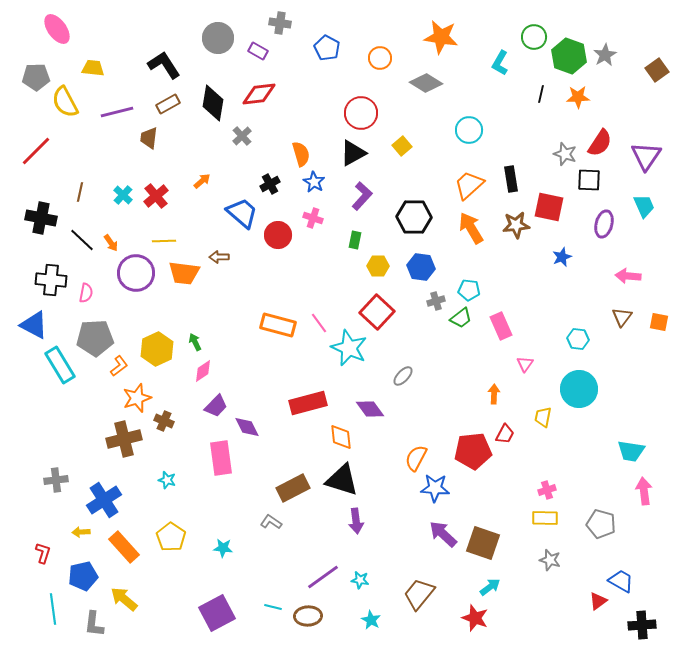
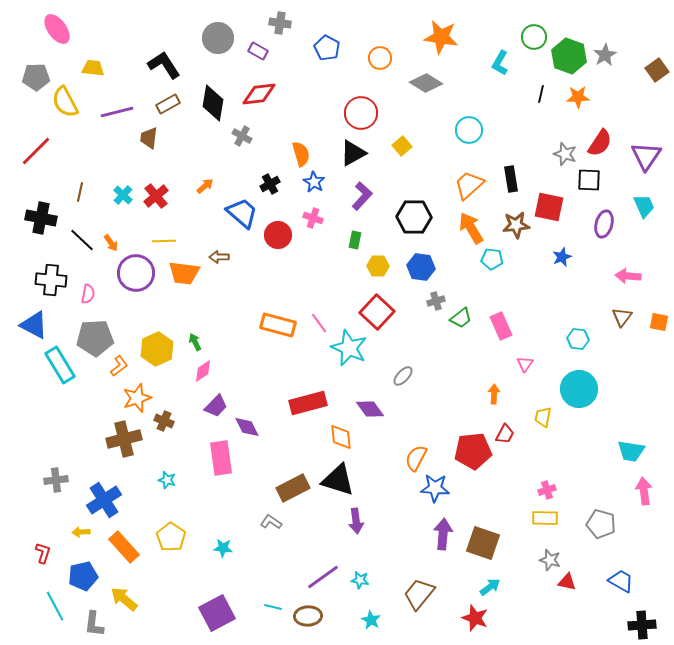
gray cross at (242, 136): rotated 18 degrees counterclockwise
orange arrow at (202, 181): moved 3 px right, 5 px down
cyan pentagon at (469, 290): moved 23 px right, 31 px up
pink semicircle at (86, 293): moved 2 px right, 1 px down
black triangle at (342, 480): moved 4 px left
purple arrow at (443, 534): rotated 52 degrees clockwise
red triangle at (598, 601): moved 31 px left, 19 px up; rotated 48 degrees clockwise
cyan line at (53, 609): moved 2 px right, 3 px up; rotated 20 degrees counterclockwise
